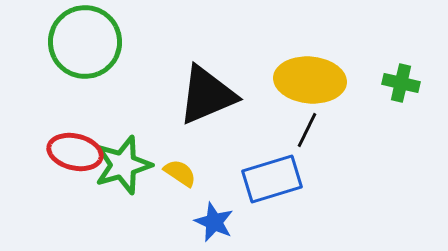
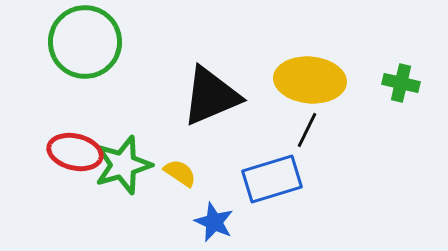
black triangle: moved 4 px right, 1 px down
